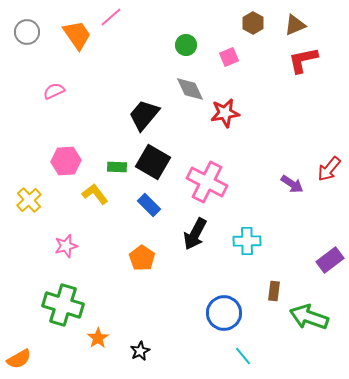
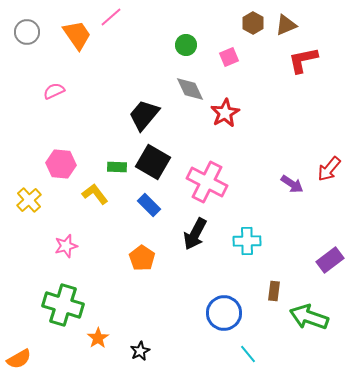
brown triangle: moved 9 px left
red star: rotated 20 degrees counterclockwise
pink hexagon: moved 5 px left, 3 px down; rotated 8 degrees clockwise
cyan line: moved 5 px right, 2 px up
